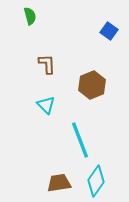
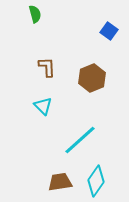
green semicircle: moved 5 px right, 2 px up
brown L-shape: moved 3 px down
brown hexagon: moved 7 px up
cyan triangle: moved 3 px left, 1 px down
cyan line: rotated 69 degrees clockwise
brown trapezoid: moved 1 px right, 1 px up
